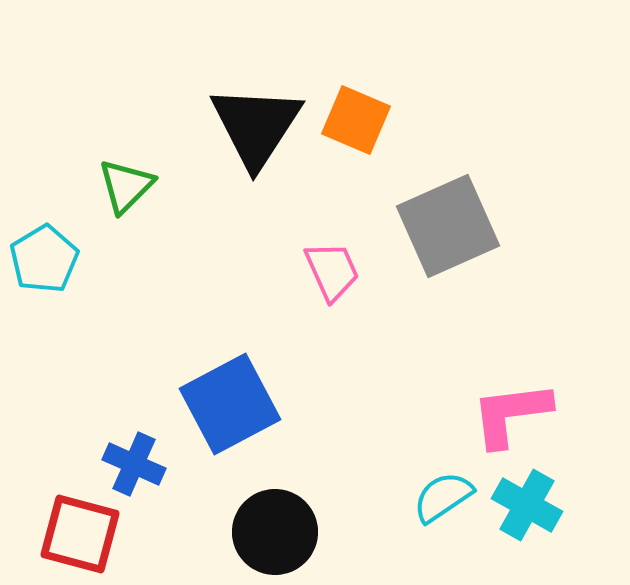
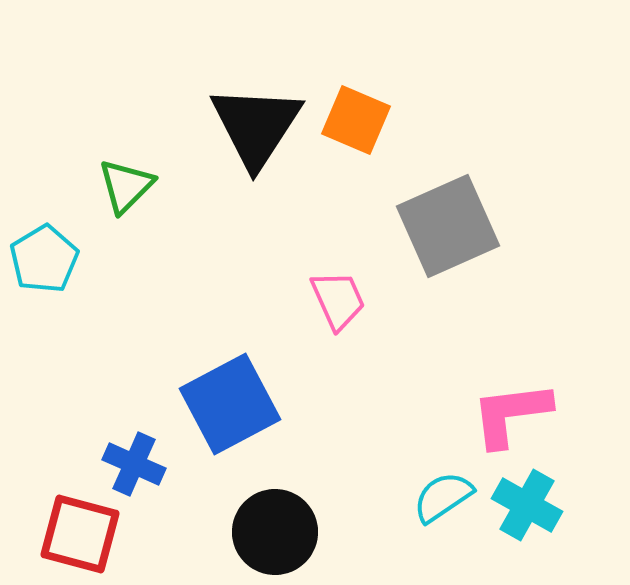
pink trapezoid: moved 6 px right, 29 px down
